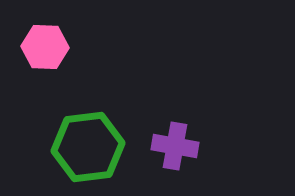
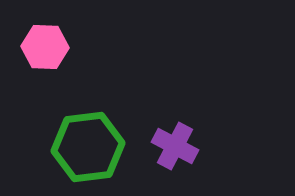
purple cross: rotated 18 degrees clockwise
